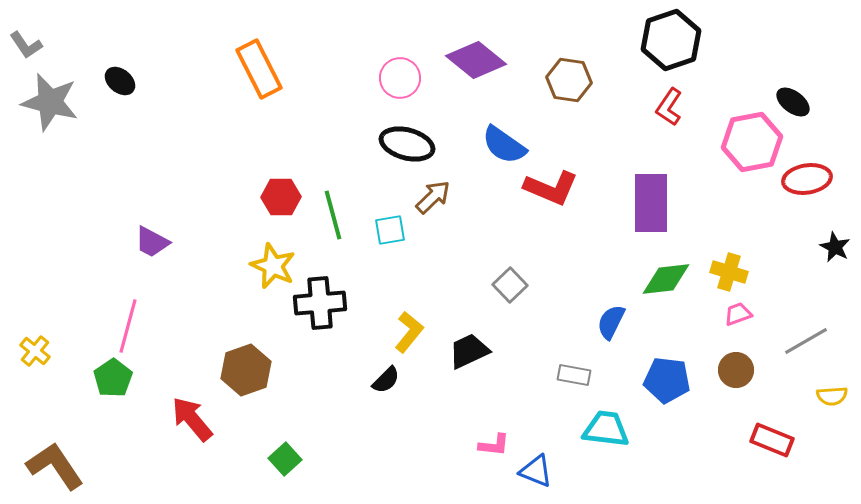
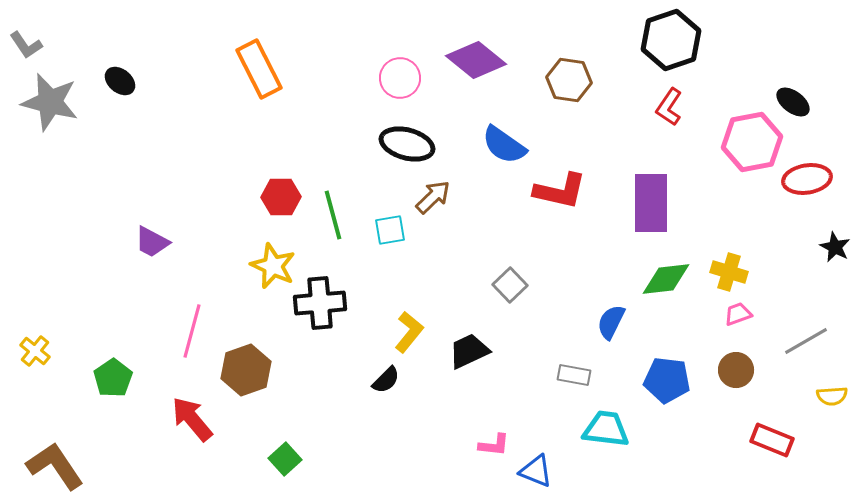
red L-shape at (551, 188): moved 9 px right, 3 px down; rotated 10 degrees counterclockwise
pink line at (128, 326): moved 64 px right, 5 px down
